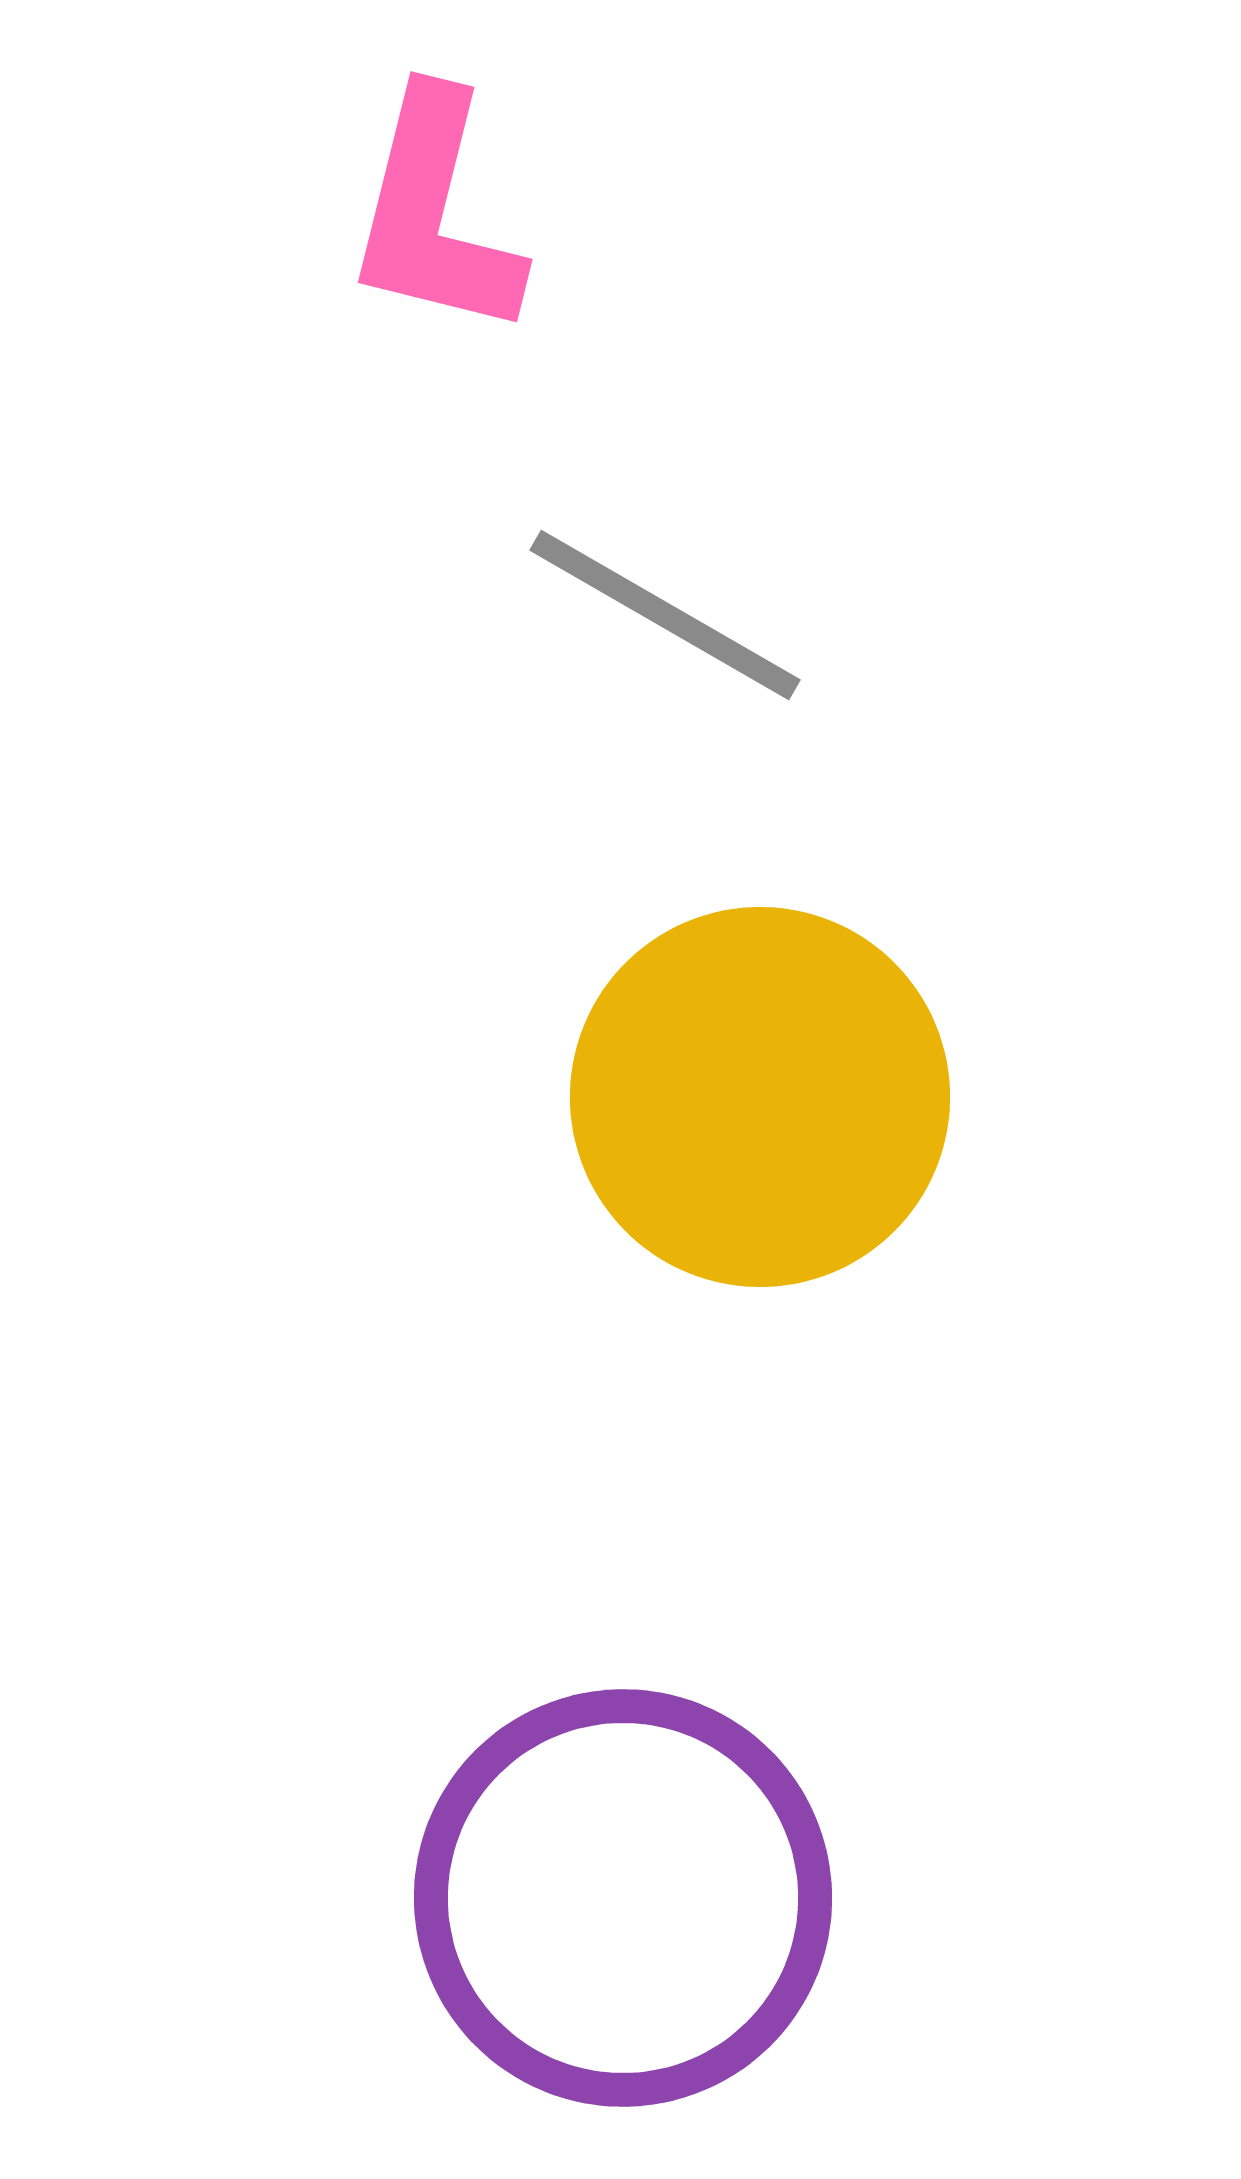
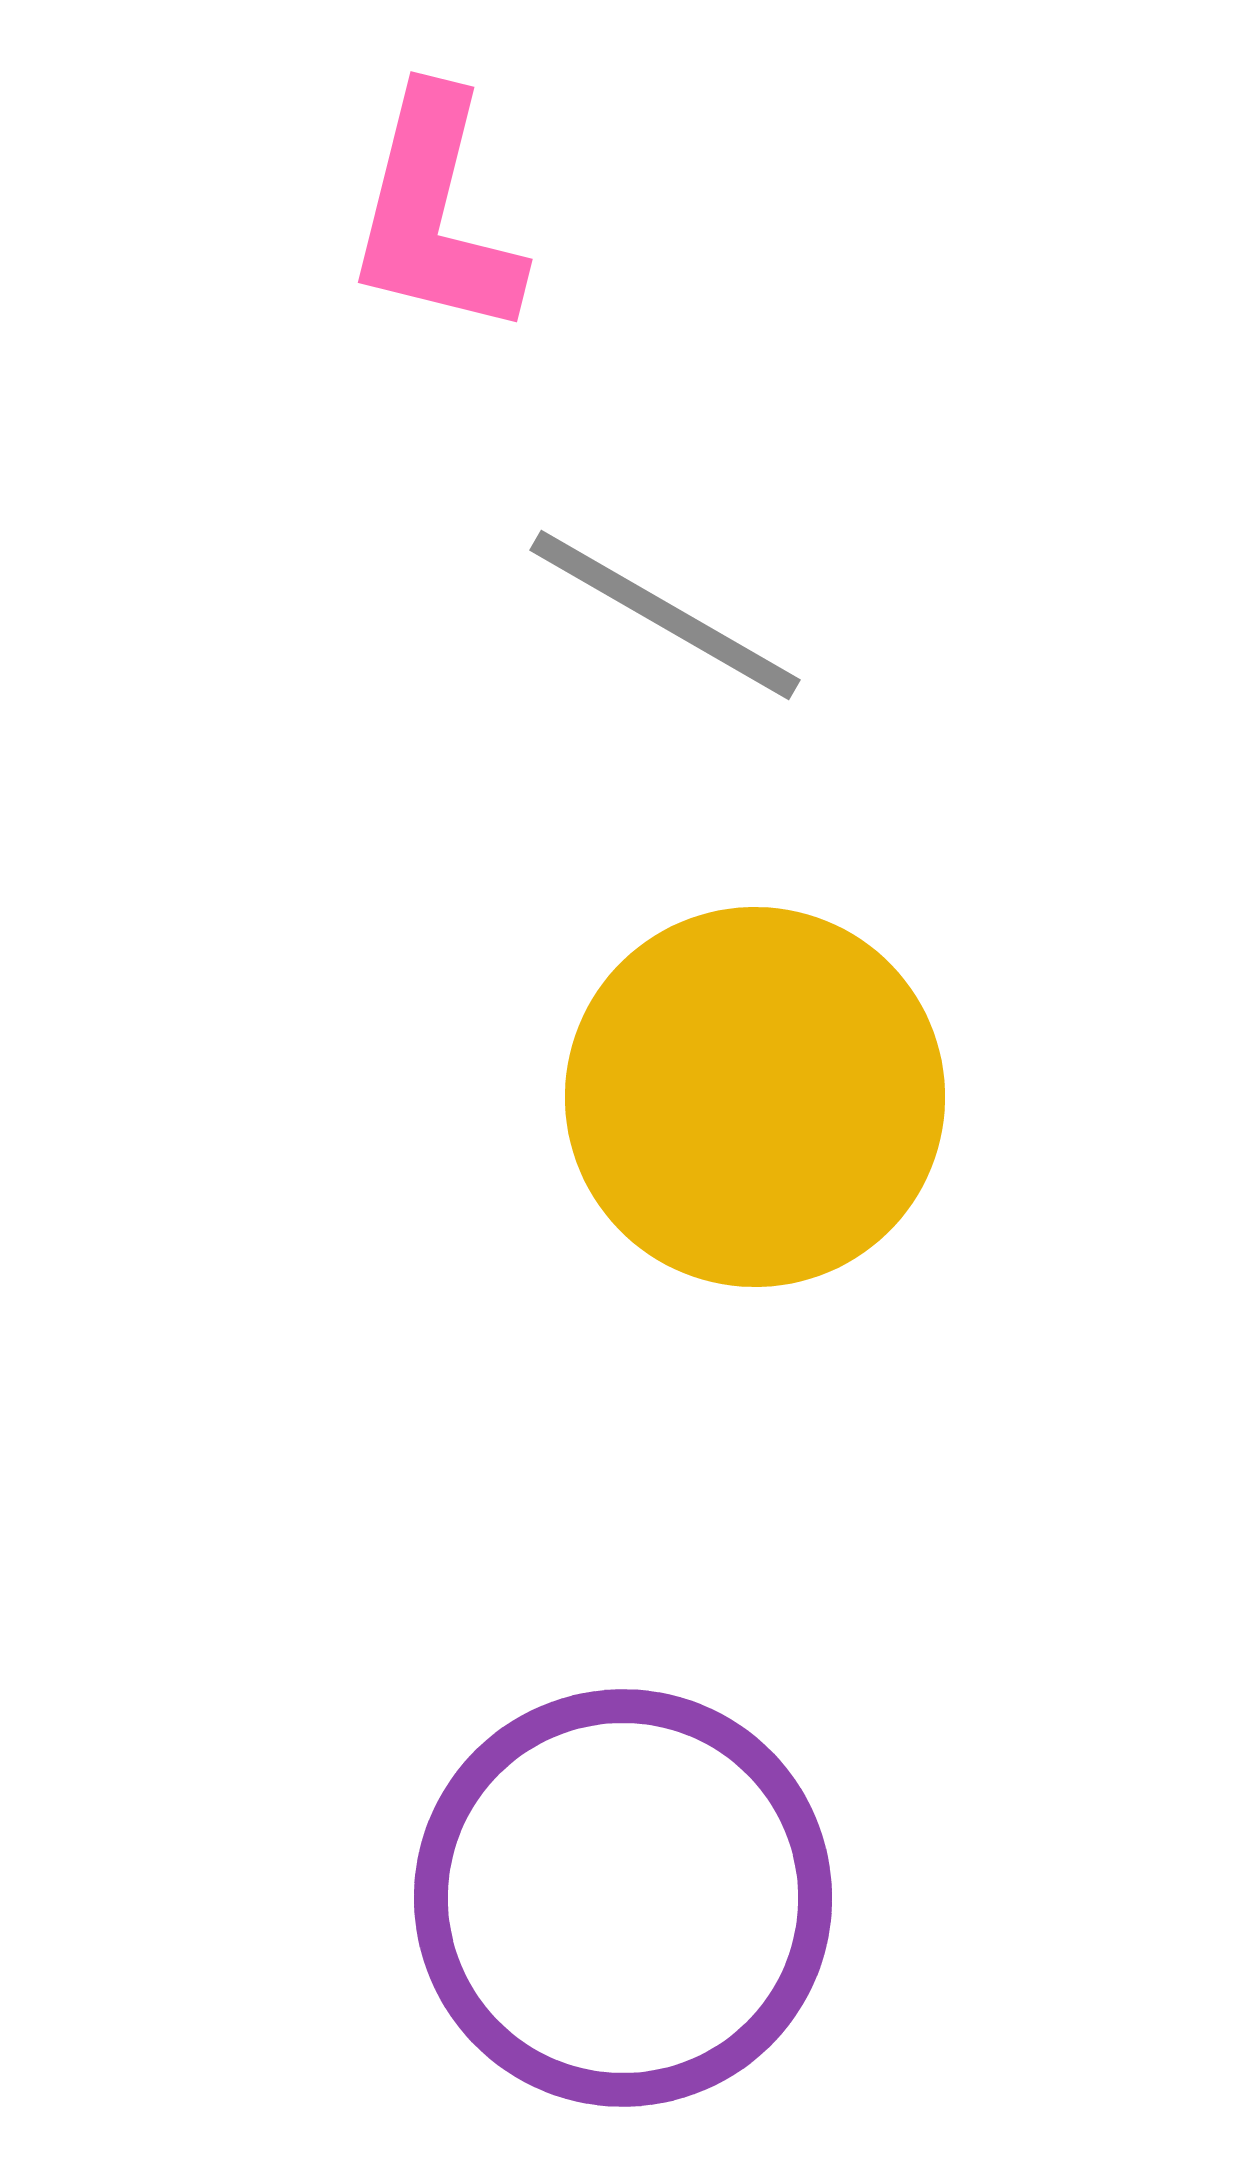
yellow circle: moved 5 px left
